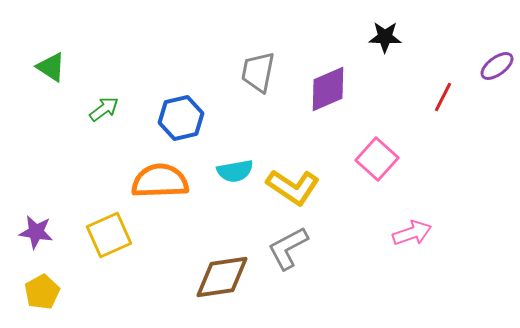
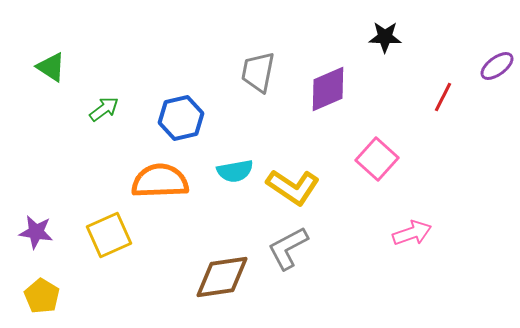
yellow pentagon: moved 4 px down; rotated 12 degrees counterclockwise
